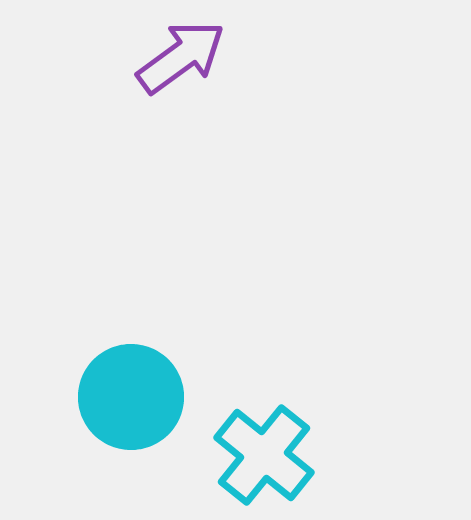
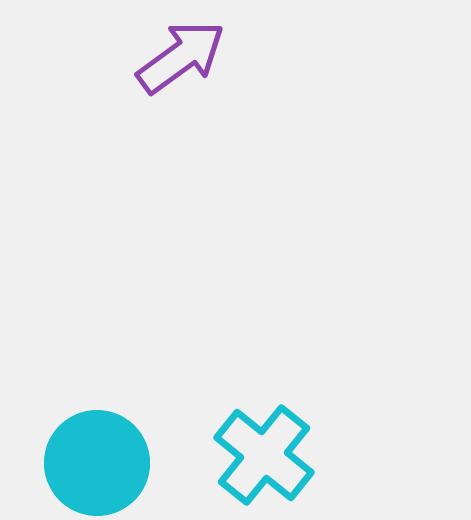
cyan circle: moved 34 px left, 66 px down
